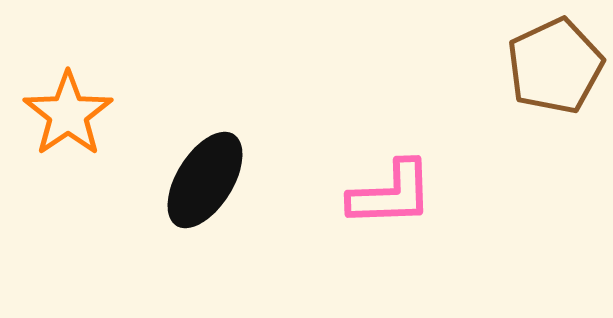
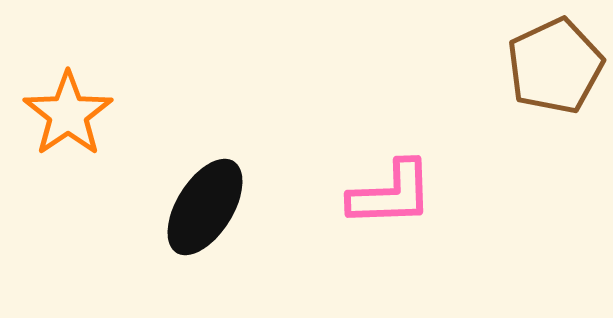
black ellipse: moved 27 px down
